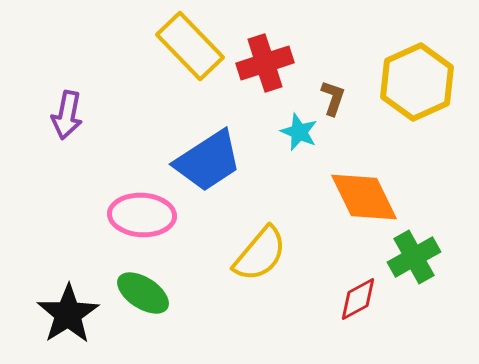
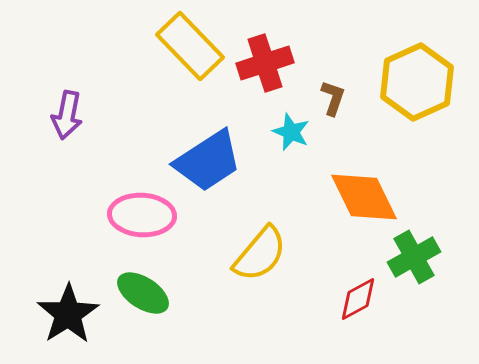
cyan star: moved 8 px left
